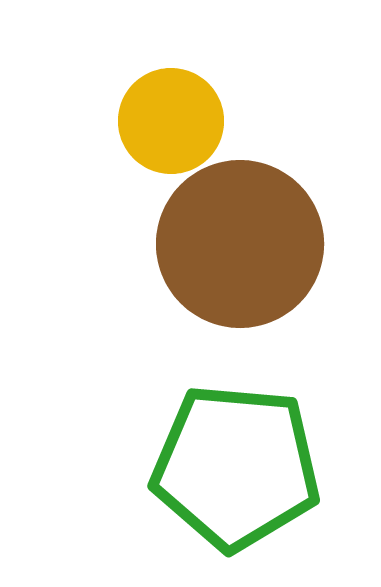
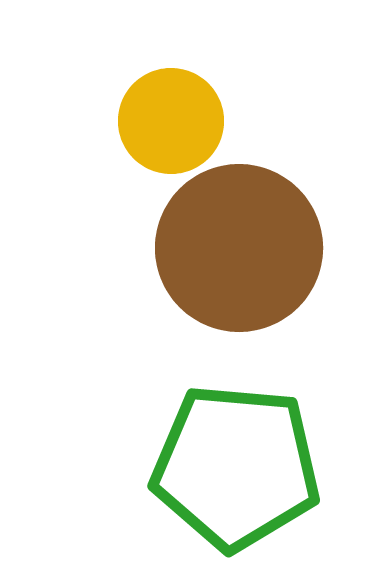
brown circle: moved 1 px left, 4 px down
